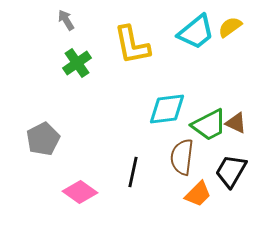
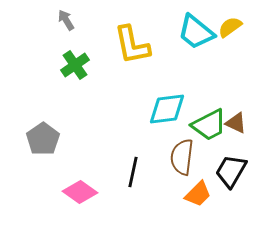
cyan trapezoid: rotated 78 degrees clockwise
green cross: moved 2 px left, 2 px down
gray pentagon: rotated 8 degrees counterclockwise
